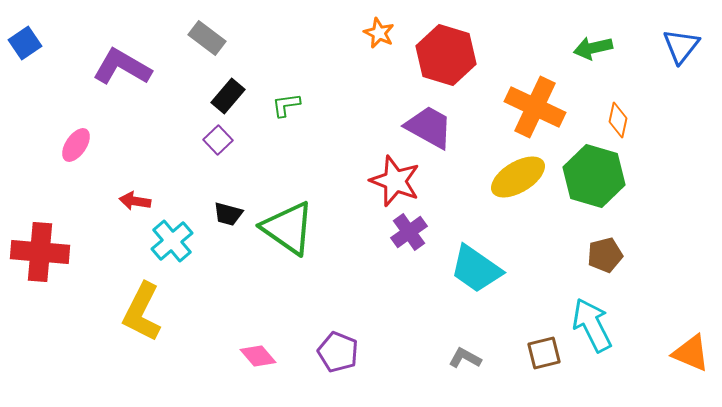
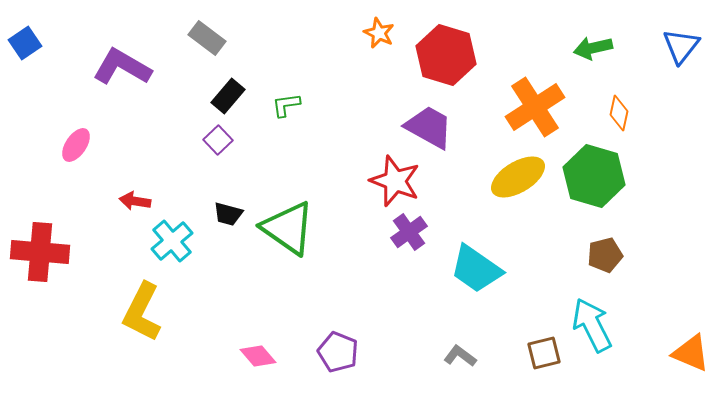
orange cross: rotated 32 degrees clockwise
orange diamond: moved 1 px right, 7 px up
gray L-shape: moved 5 px left, 2 px up; rotated 8 degrees clockwise
